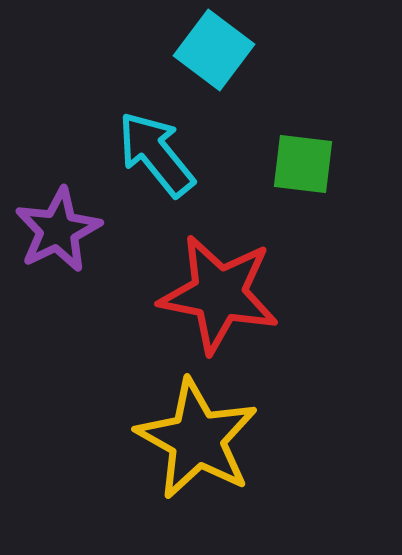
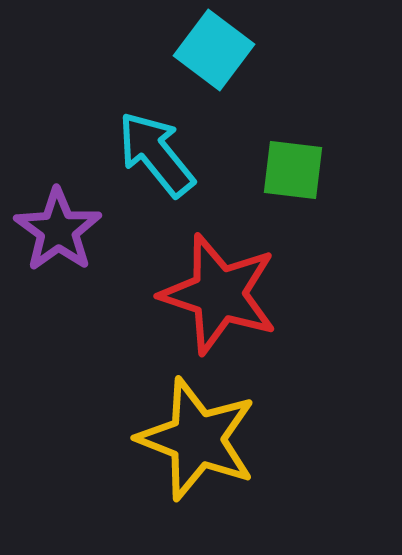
green square: moved 10 px left, 6 px down
purple star: rotated 10 degrees counterclockwise
red star: rotated 7 degrees clockwise
yellow star: rotated 8 degrees counterclockwise
